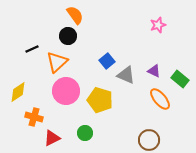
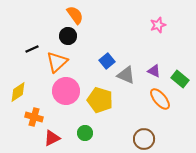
brown circle: moved 5 px left, 1 px up
